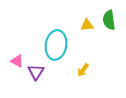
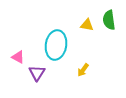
yellow triangle: rotated 16 degrees clockwise
pink triangle: moved 1 px right, 4 px up
purple triangle: moved 1 px right, 1 px down
